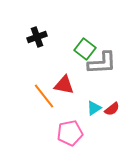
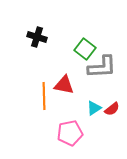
black cross: rotated 36 degrees clockwise
gray L-shape: moved 4 px down
orange line: rotated 36 degrees clockwise
